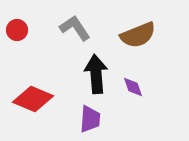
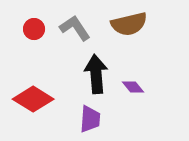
red circle: moved 17 px right, 1 px up
brown semicircle: moved 9 px left, 11 px up; rotated 9 degrees clockwise
purple diamond: rotated 20 degrees counterclockwise
red diamond: rotated 9 degrees clockwise
